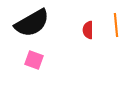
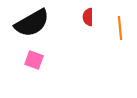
orange line: moved 4 px right, 3 px down
red semicircle: moved 13 px up
